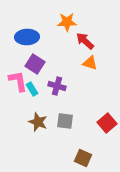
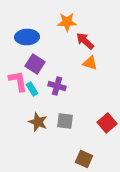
brown square: moved 1 px right, 1 px down
